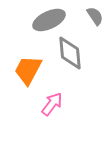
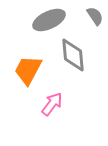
gray diamond: moved 3 px right, 2 px down
